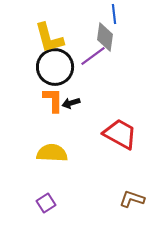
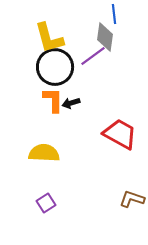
yellow semicircle: moved 8 px left
